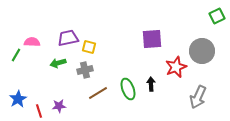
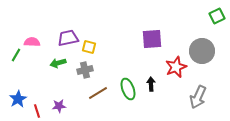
red line: moved 2 px left
